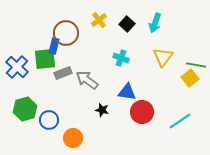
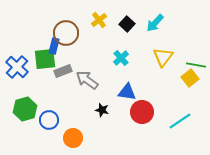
cyan arrow: rotated 24 degrees clockwise
cyan cross: rotated 28 degrees clockwise
gray rectangle: moved 2 px up
